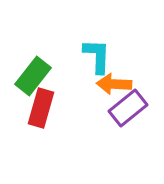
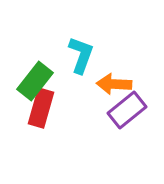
cyan L-shape: moved 16 px left, 1 px up; rotated 18 degrees clockwise
green rectangle: moved 2 px right, 5 px down
purple rectangle: moved 1 px left, 2 px down
